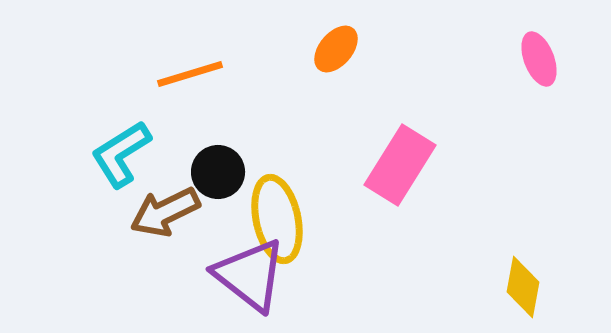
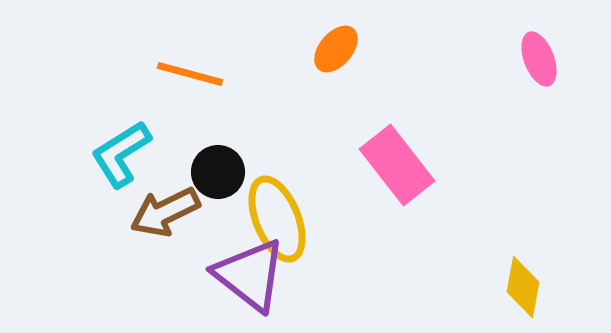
orange line: rotated 32 degrees clockwise
pink rectangle: moved 3 px left; rotated 70 degrees counterclockwise
yellow ellipse: rotated 10 degrees counterclockwise
